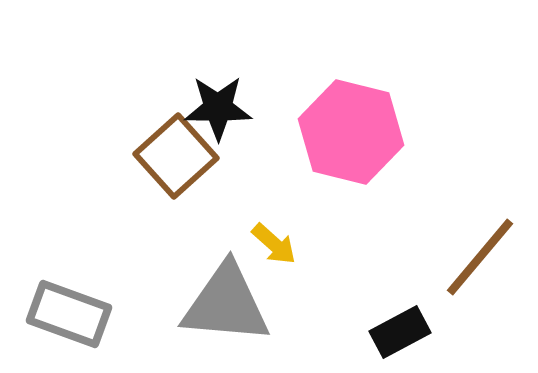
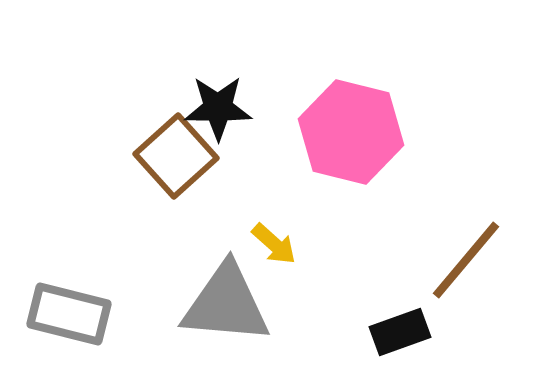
brown line: moved 14 px left, 3 px down
gray rectangle: rotated 6 degrees counterclockwise
black rectangle: rotated 8 degrees clockwise
